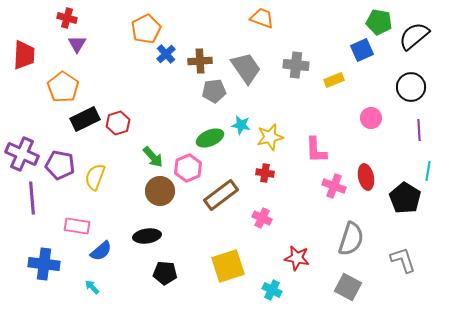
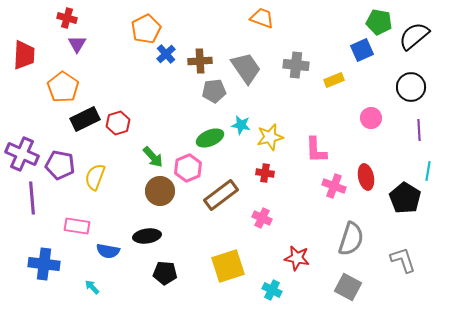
blue semicircle at (101, 251): moved 7 px right; rotated 50 degrees clockwise
